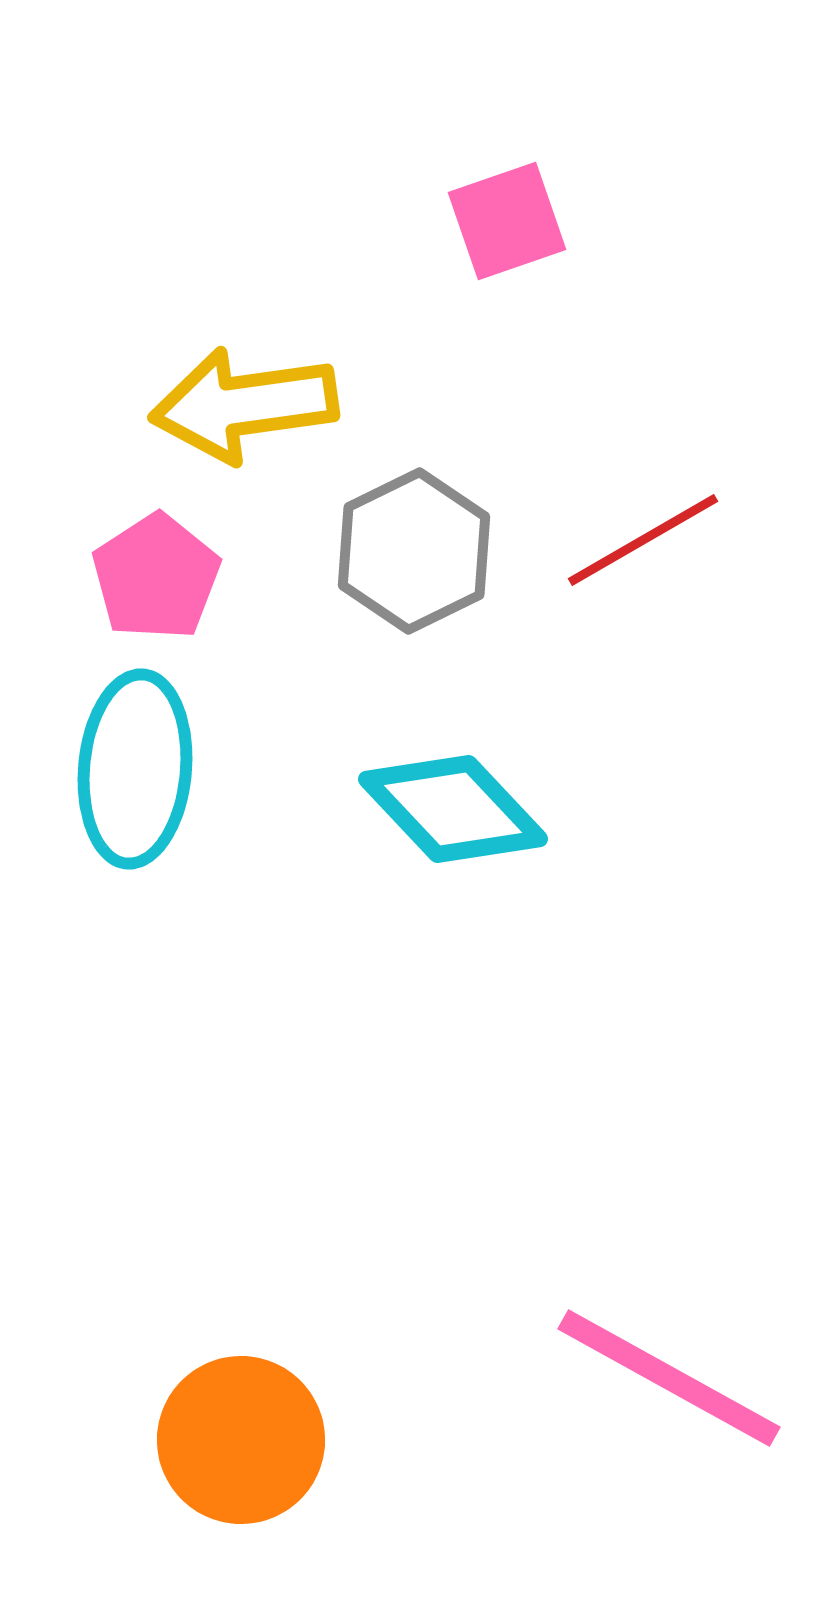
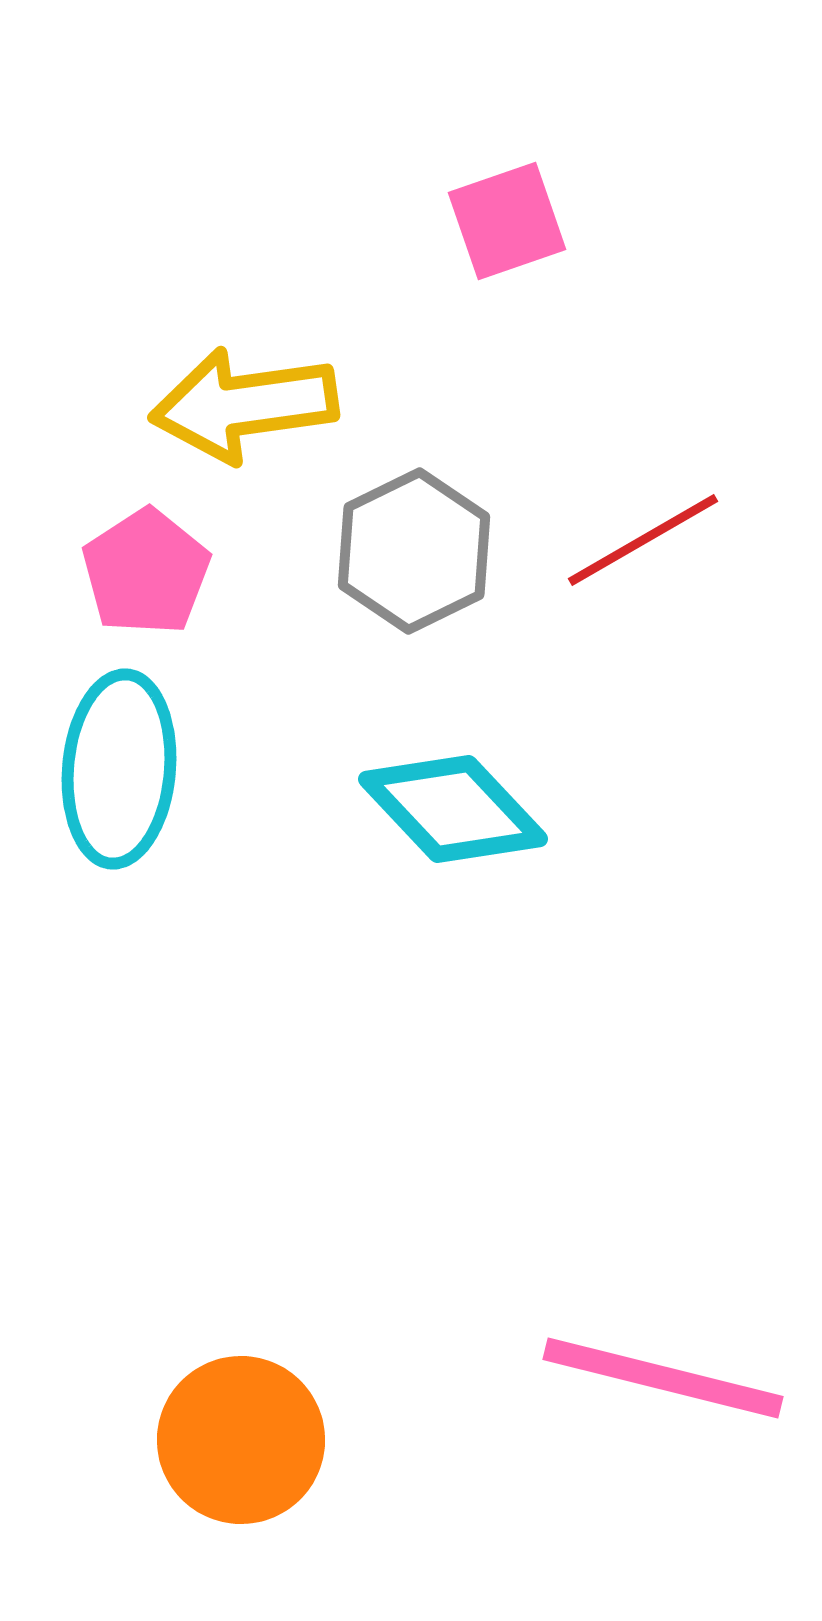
pink pentagon: moved 10 px left, 5 px up
cyan ellipse: moved 16 px left
pink line: moved 6 px left; rotated 15 degrees counterclockwise
